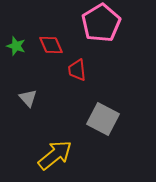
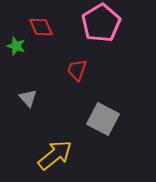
red diamond: moved 10 px left, 18 px up
red trapezoid: rotated 25 degrees clockwise
